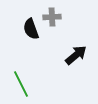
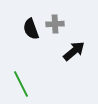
gray cross: moved 3 px right, 7 px down
black arrow: moved 2 px left, 4 px up
